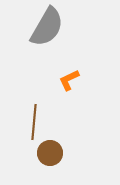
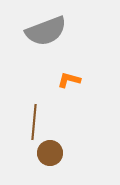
gray semicircle: moved 1 px left, 4 px down; rotated 39 degrees clockwise
orange L-shape: rotated 40 degrees clockwise
